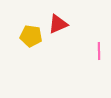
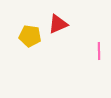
yellow pentagon: moved 1 px left
